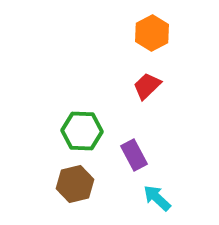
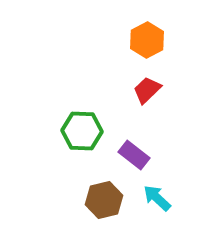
orange hexagon: moved 5 px left, 7 px down
red trapezoid: moved 4 px down
purple rectangle: rotated 24 degrees counterclockwise
brown hexagon: moved 29 px right, 16 px down
